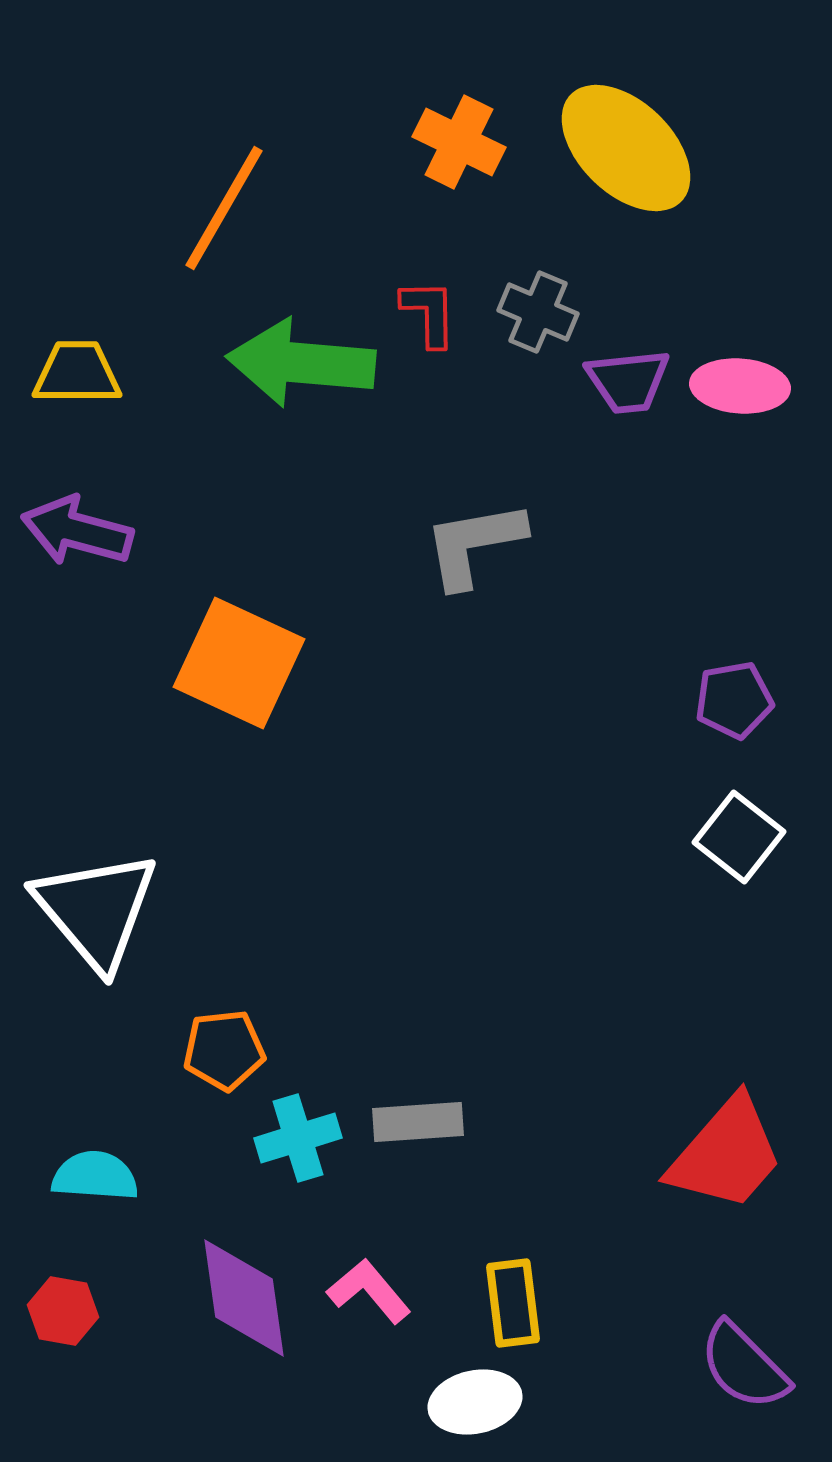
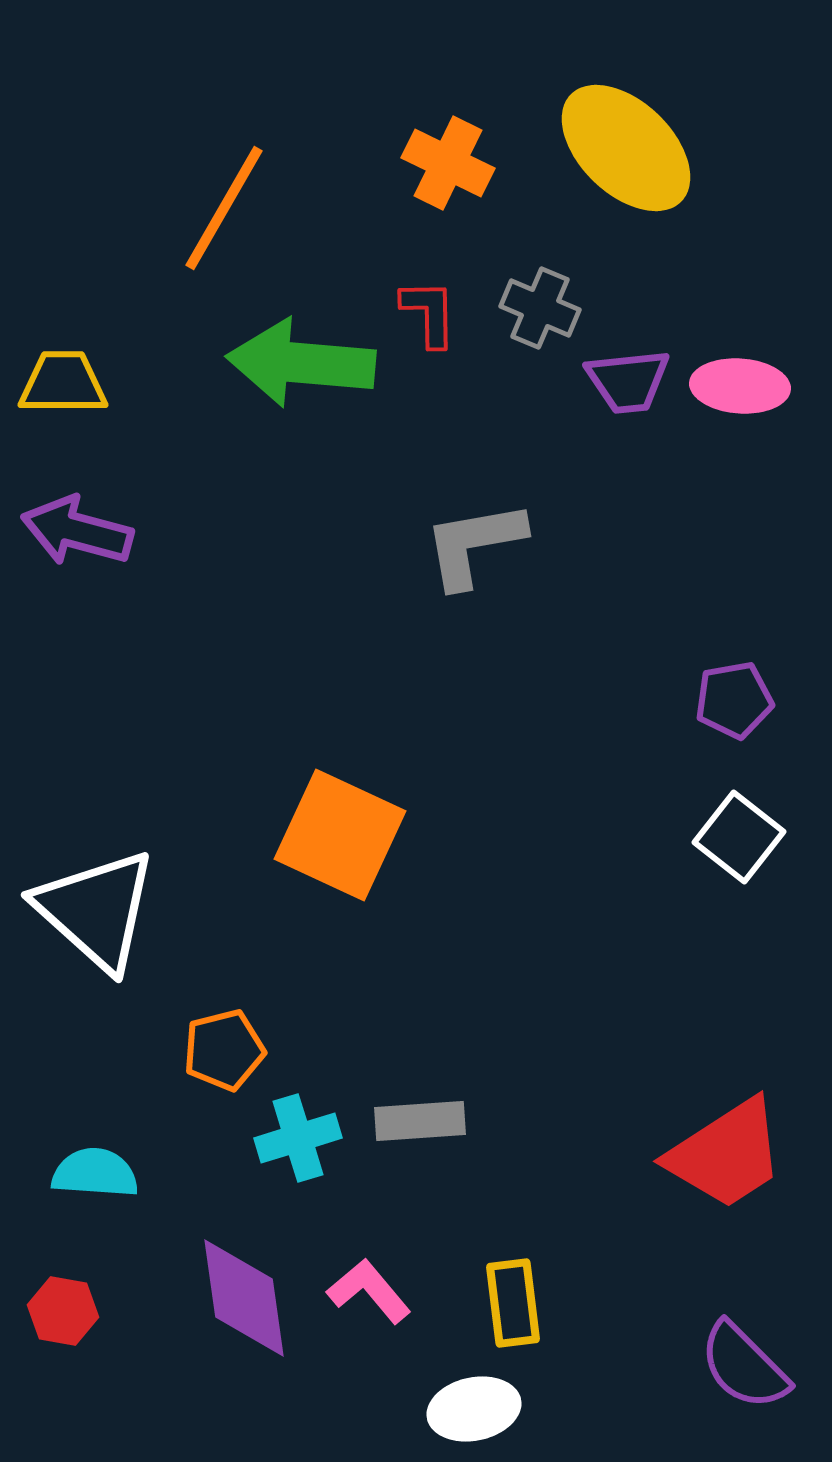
orange cross: moved 11 px left, 21 px down
gray cross: moved 2 px right, 4 px up
yellow trapezoid: moved 14 px left, 10 px down
orange square: moved 101 px right, 172 px down
white triangle: rotated 8 degrees counterclockwise
orange pentagon: rotated 8 degrees counterclockwise
gray rectangle: moved 2 px right, 1 px up
red trapezoid: rotated 16 degrees clockwise
cyan semicircle: moved 3 px up
white ellipse: moved 1 px left, 7 px down
